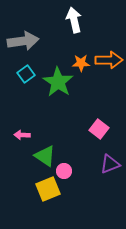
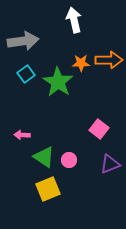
green triangle: moved 1 px left, 1 px down
pink circle: moved 5 px right, 11 px up
